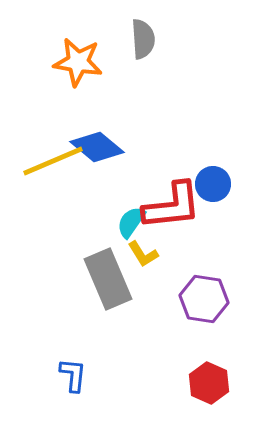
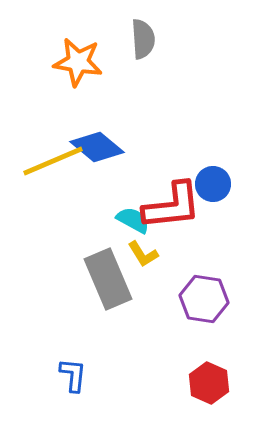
cyan semicircle: moved 2 px right, 2 px up; rotated 84 degrees clockwise
